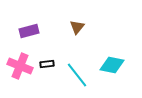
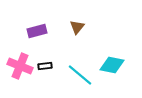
purple rectangle: moved 8 px right
black rectangle: moved 2 px left, 2 px down
cyan line: moved 3 px right; rotated 12 degrees counterclockwise
